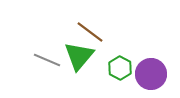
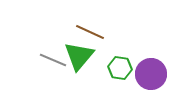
brown line: rotated 12 degrees counterclockwise
gray line: moved 6 px right
green hexagon: rotated 20 degrees counterclockwise
